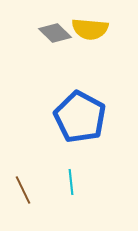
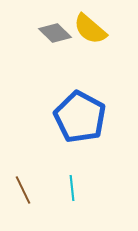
yellow semicircle: rotated 36 degrees clockwise
cyan line: moved 1 px right, 6 px down
